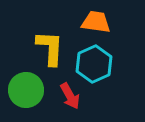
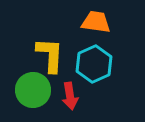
yellow L-shape: moved 7 px down
green circle: moved 7 px right
red arrow: rotated 20 degrees clockwise
